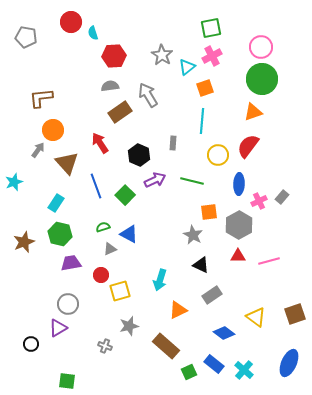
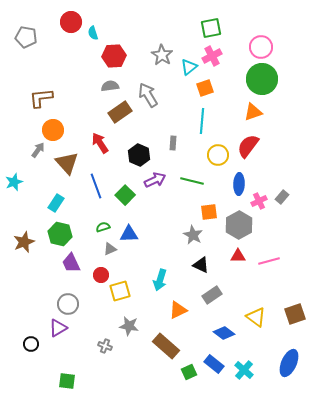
cyan triangle at (187, 67): moved 2 px right
blue triangle at (129, 234): rotated 30 degrees counterclockwise
purple trapezoid at (71, 263): rotated 105 degrees counterclockwise
gray star at (129, 326): rotated 24 degrees clockwise
